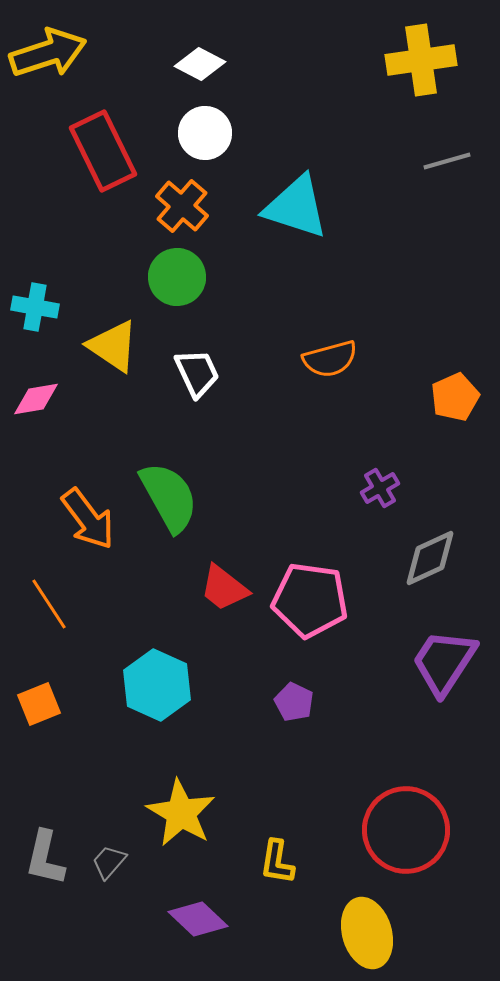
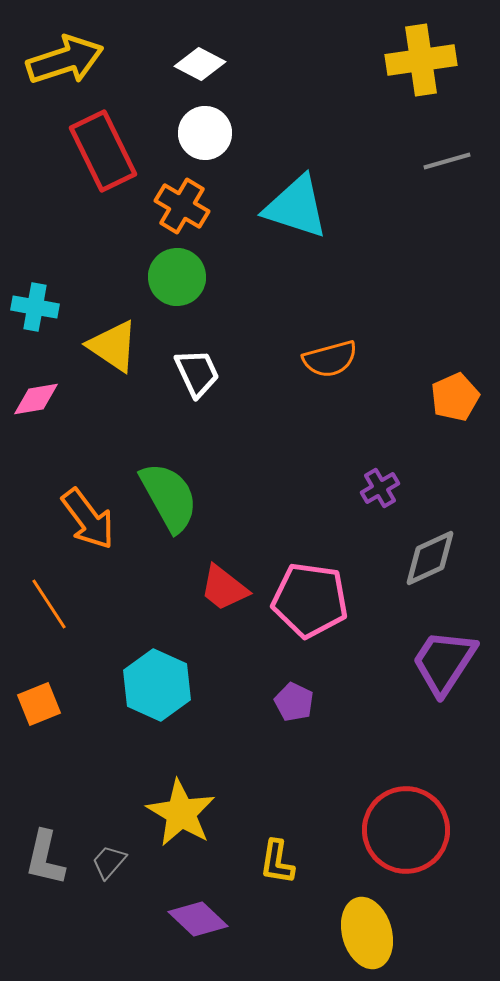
yellow arrow: moved 17 px right, 7 px down
orange cross: rotated 10 degrees counterclockwise
